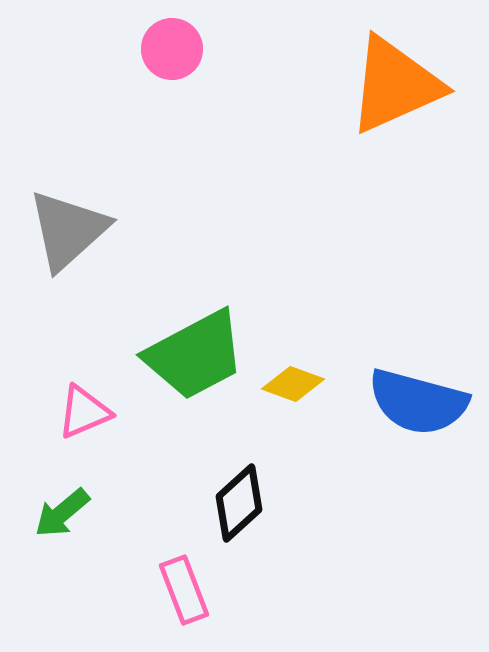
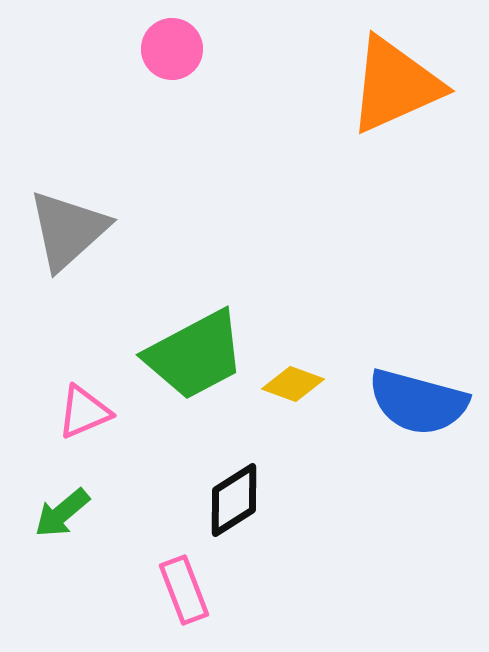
black diamond: moved 5 px left, 3 px up; rotated 10 degrees clockwise
